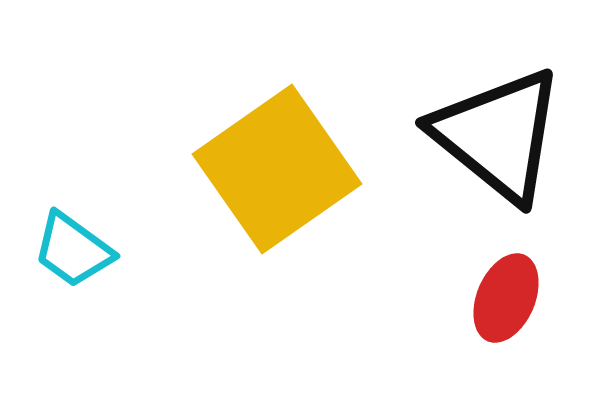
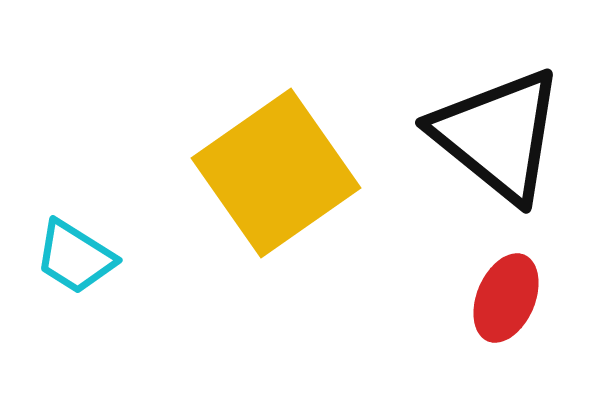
yellow square: moved 1 px left, 4 px down
cyan trapezoid: moved 2 px right, 7 px down; rotated 4 degrees counterclockwise
